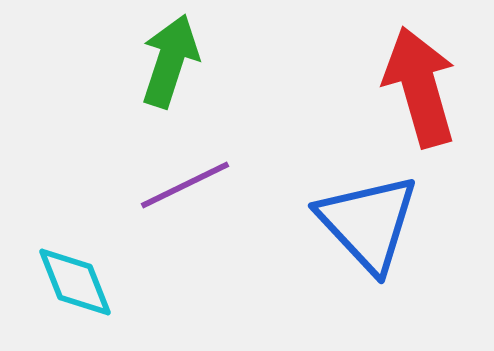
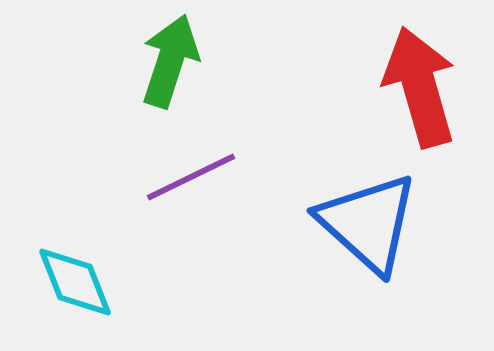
purple line: moved 6 px right, 8 px up
blue triangle: rotated 5 degrees counterclockwise
